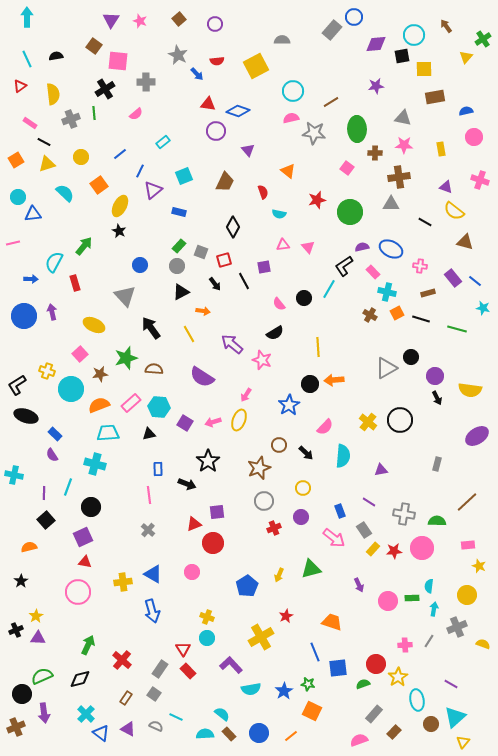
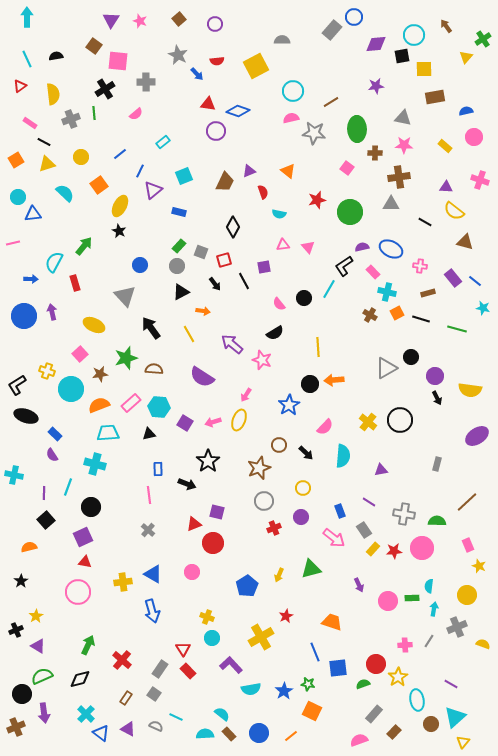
yellow rectangle at (441, 149): moved 4 px right, 3 px up; rotated 40 degrees counterclockwise
purple triangle at (248, 150): moved 1 px right, 21 px down; rotated 48 degrees clockwise
purple triangle at (446, 187): rotated 16 degrees counterclockwise
purple square at (217, 512): rotated 21 degrees clockwise
pink rectangle at (468, 545): rotated 72 degrees clockwise
purple triangle at (38, 638): moved 8 px down; rotated 28 degrees clockwise
cyan circle at (207, 638): moved 5 px right
